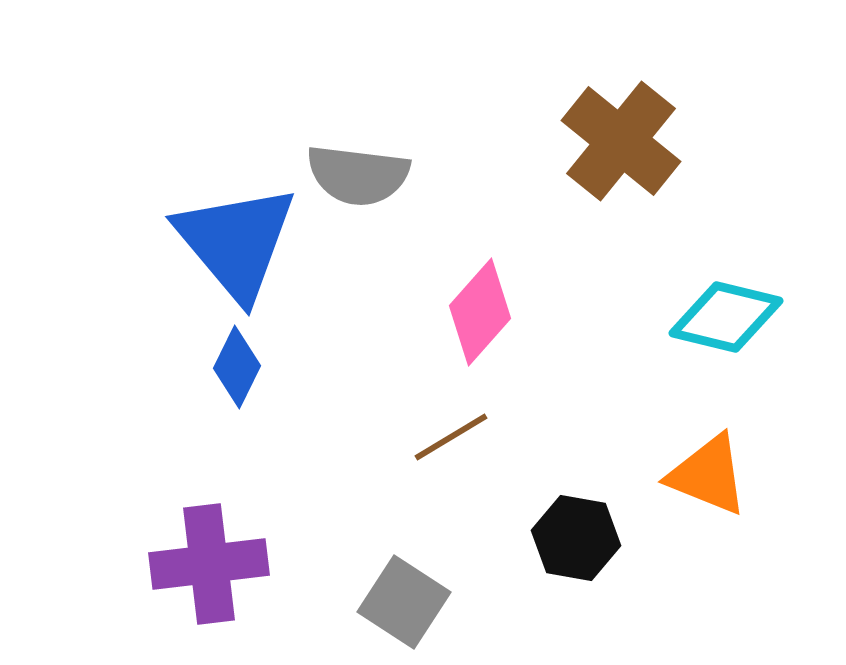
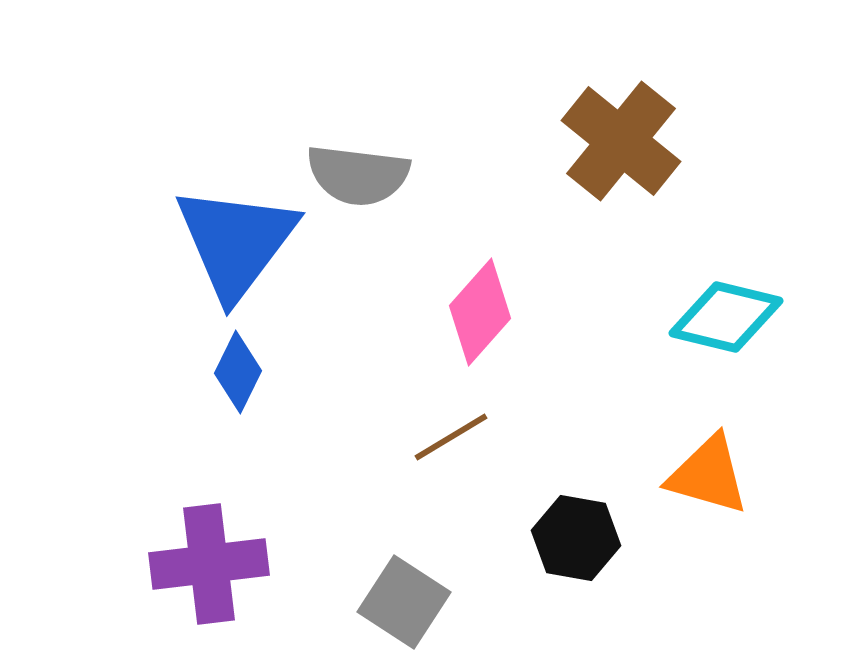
blue triangle: rotated 17 degrees clockwise
blue diamond: moved 1 px right, 5 px down
orange triangle: rotated 6 degrees counterclockwise
